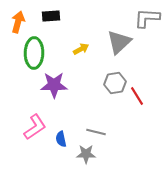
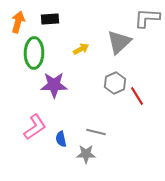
black rectangle: moved 1 px left, 3 px down
gray hexagon: rotated 15 degrees counterclockwise
